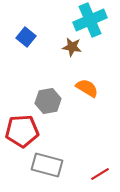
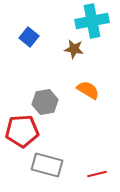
cyan cross: moved 2 px right, 1 px down; rotated 12 degrees clockwise
blue square: moved 3 px right
brown star: moved 2 px right, 2 px down
orange semicircle: moved 1 px right, 2 px down
gray hexagon: moved 3 px left, 1 px down
red line: moved 3 px left; rotated 18 degrees clockwise
